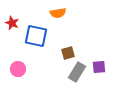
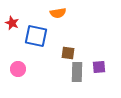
brown square: rotated 24 degrees clockwise
gray rectangle: rotated 30 degrees counterclockwise
